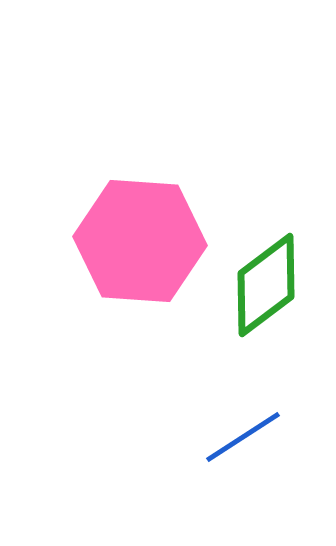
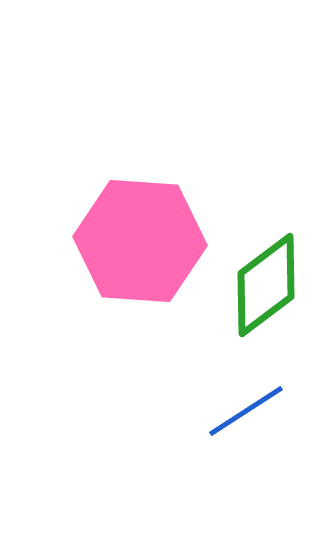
blue line: moved 3 px right, 26 px up
